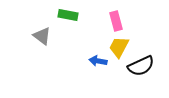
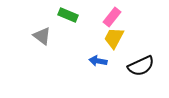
green rectangle: rotated 12 degrees clockwise
pink rectangle: moved 4 px left, 4 px up; rotated 54 degrees clockwise
yellow trapezoid: moved 5 px left, 9 px up
